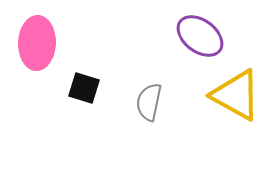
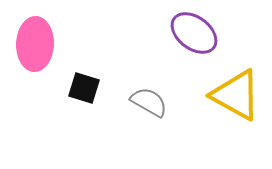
purple ellipse: moved 6 px left, 3 px up
pink ellipse: moved 2 px left, 1 px down
gray semicircle: rotated 108 degrees clockwise
